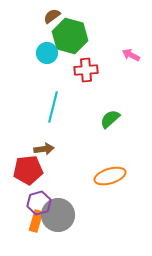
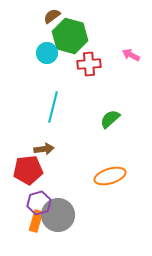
red cross: moved 3 px right, 6 px up
